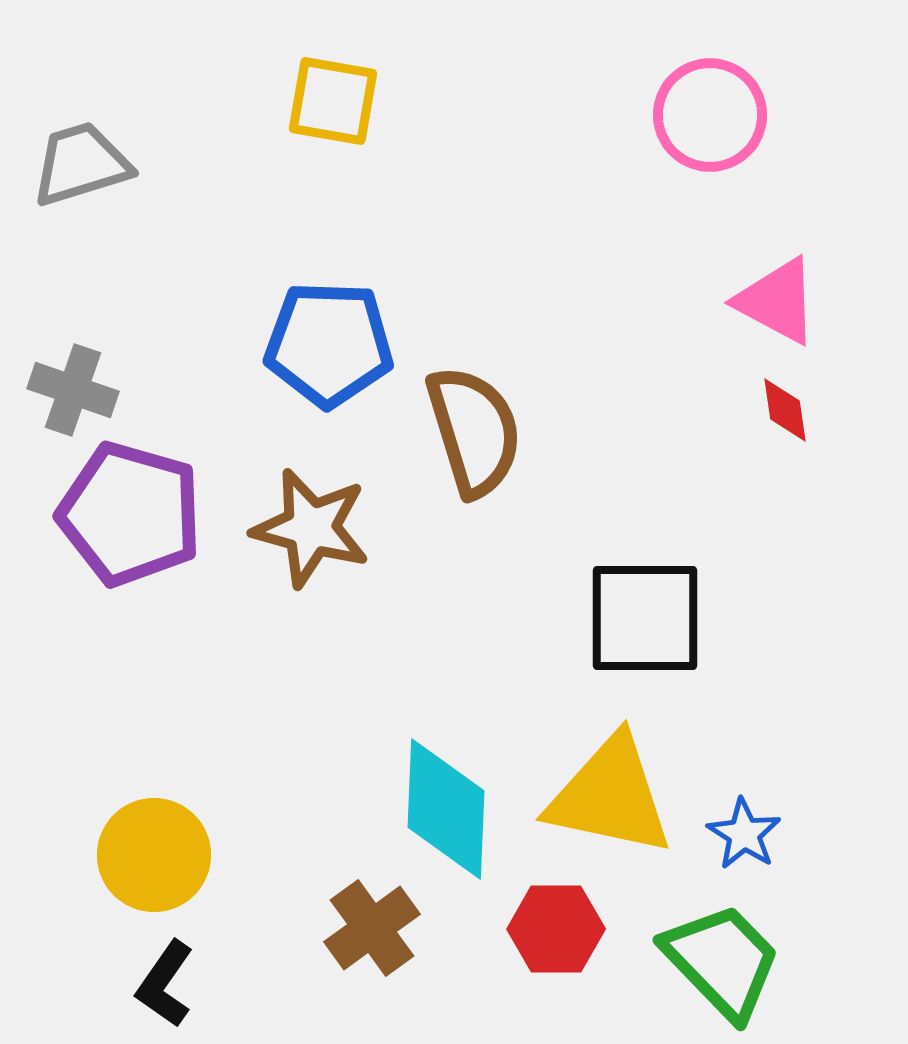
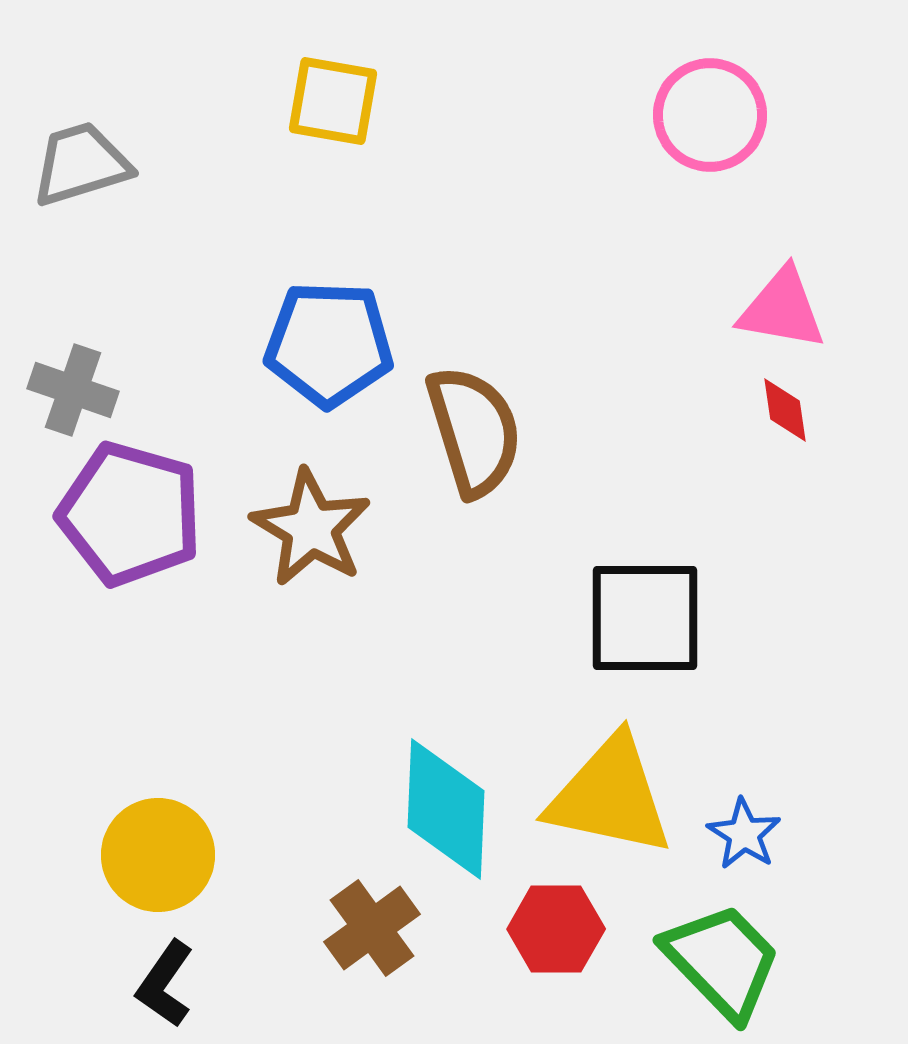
pink triangle: moved 5 px right, 8 px down; rotated 18 degrees counterclockwise
brown star: rotated 16 degrees clockwise
yellow circle: moved 4 px right
